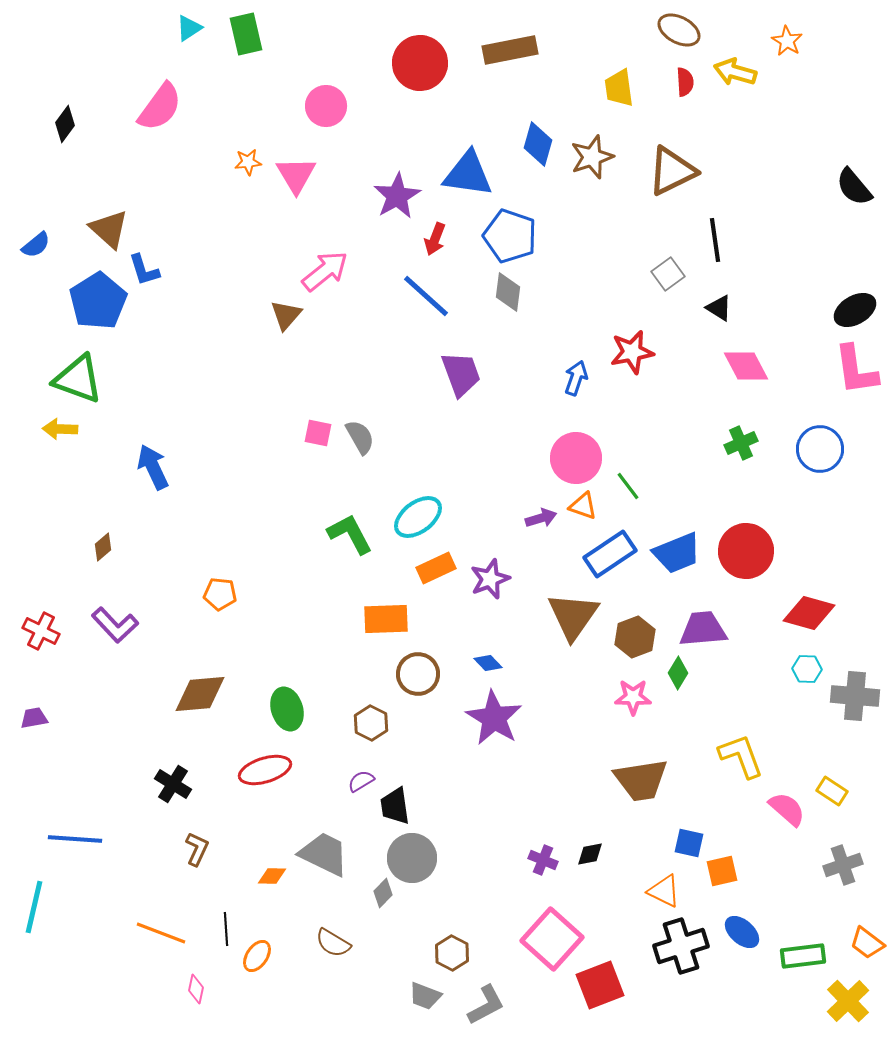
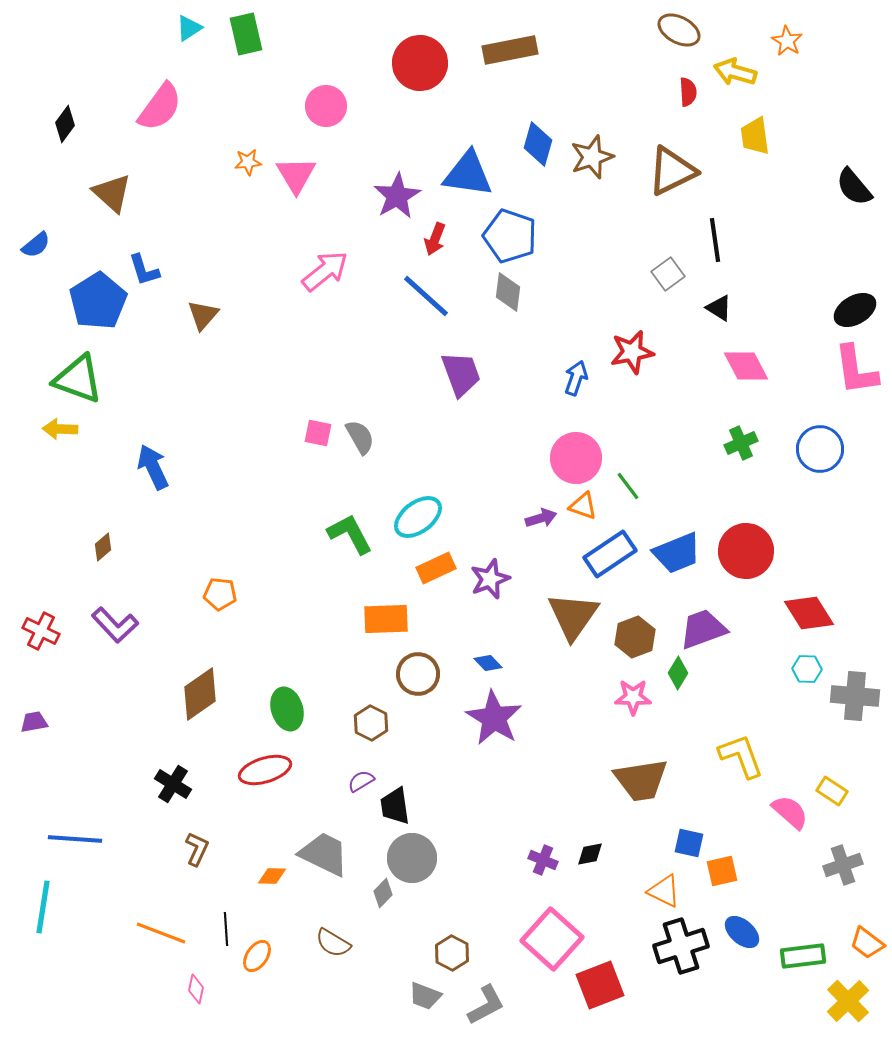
red semicircle at (685, 82): moved 3 px right, 10 px down
yellow trapezoid at (619, 88): moved 136 px right, 48 px down
brown triangle at (109, 229): moved 3 px right, 36 px up
brown triangle at (286, 315): moved 83 px left
red diamond at (809, 613): rotated 42 degrees clockwise
purple trapezoid at (703, 629): rotated 15 degrees counterclockwise
brown diamond at (200, 694): rotated 30 degrees counterclockwise
purple trapezoid at (34, 718): moved 4 px down
pink semicircle at (787, 809): moved 3 px right, 3 px down
cyan line at (34, 907): moved 9 px right; rotated 4 degrees counterclockwise
